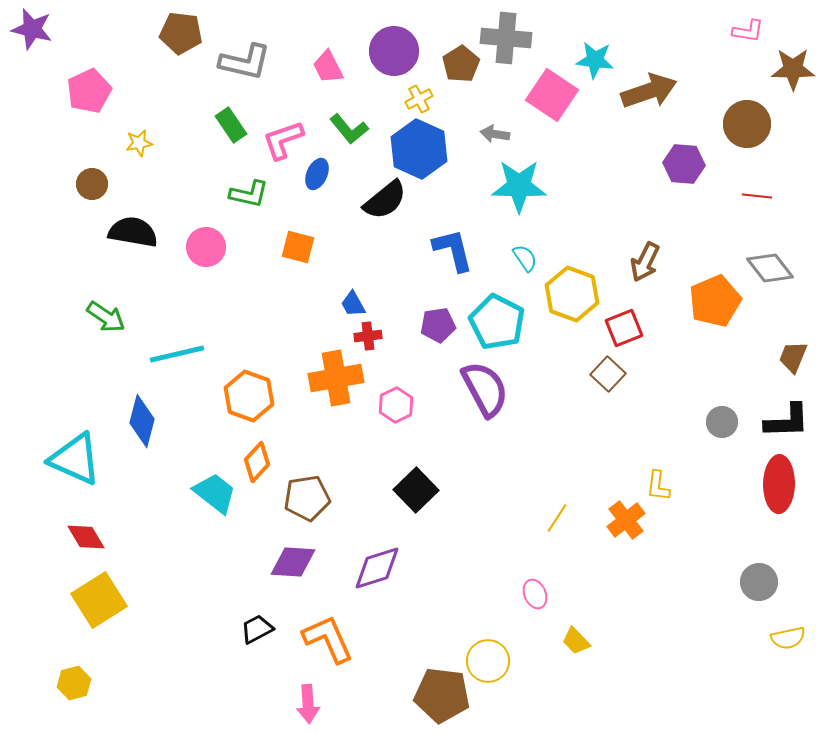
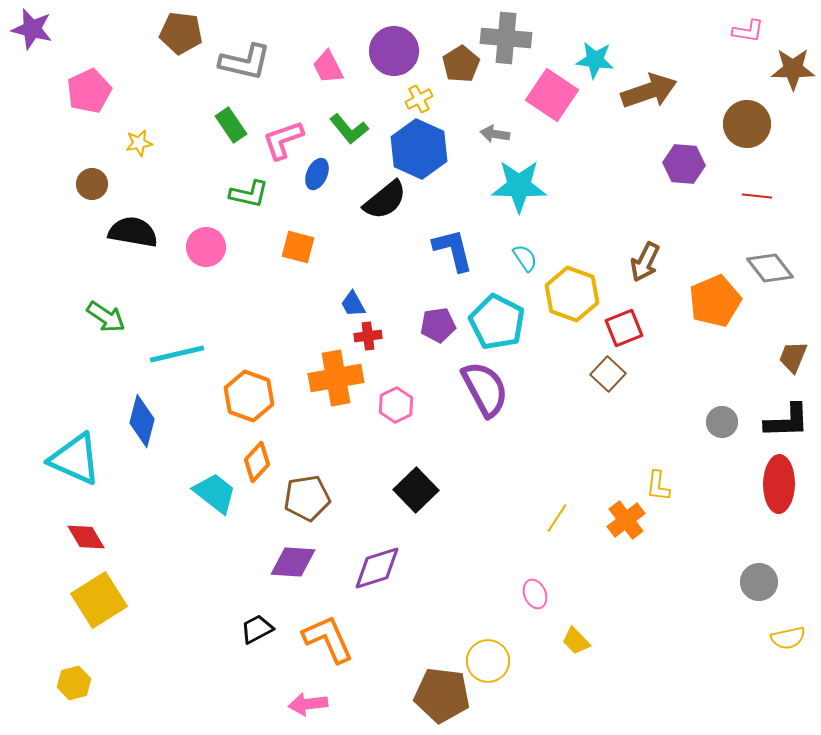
pink arrow at (308, 704): rotated 87 degrees clockwise
